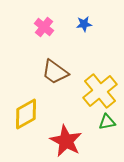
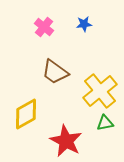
green triangle: moved 2 px left, 1 px down
